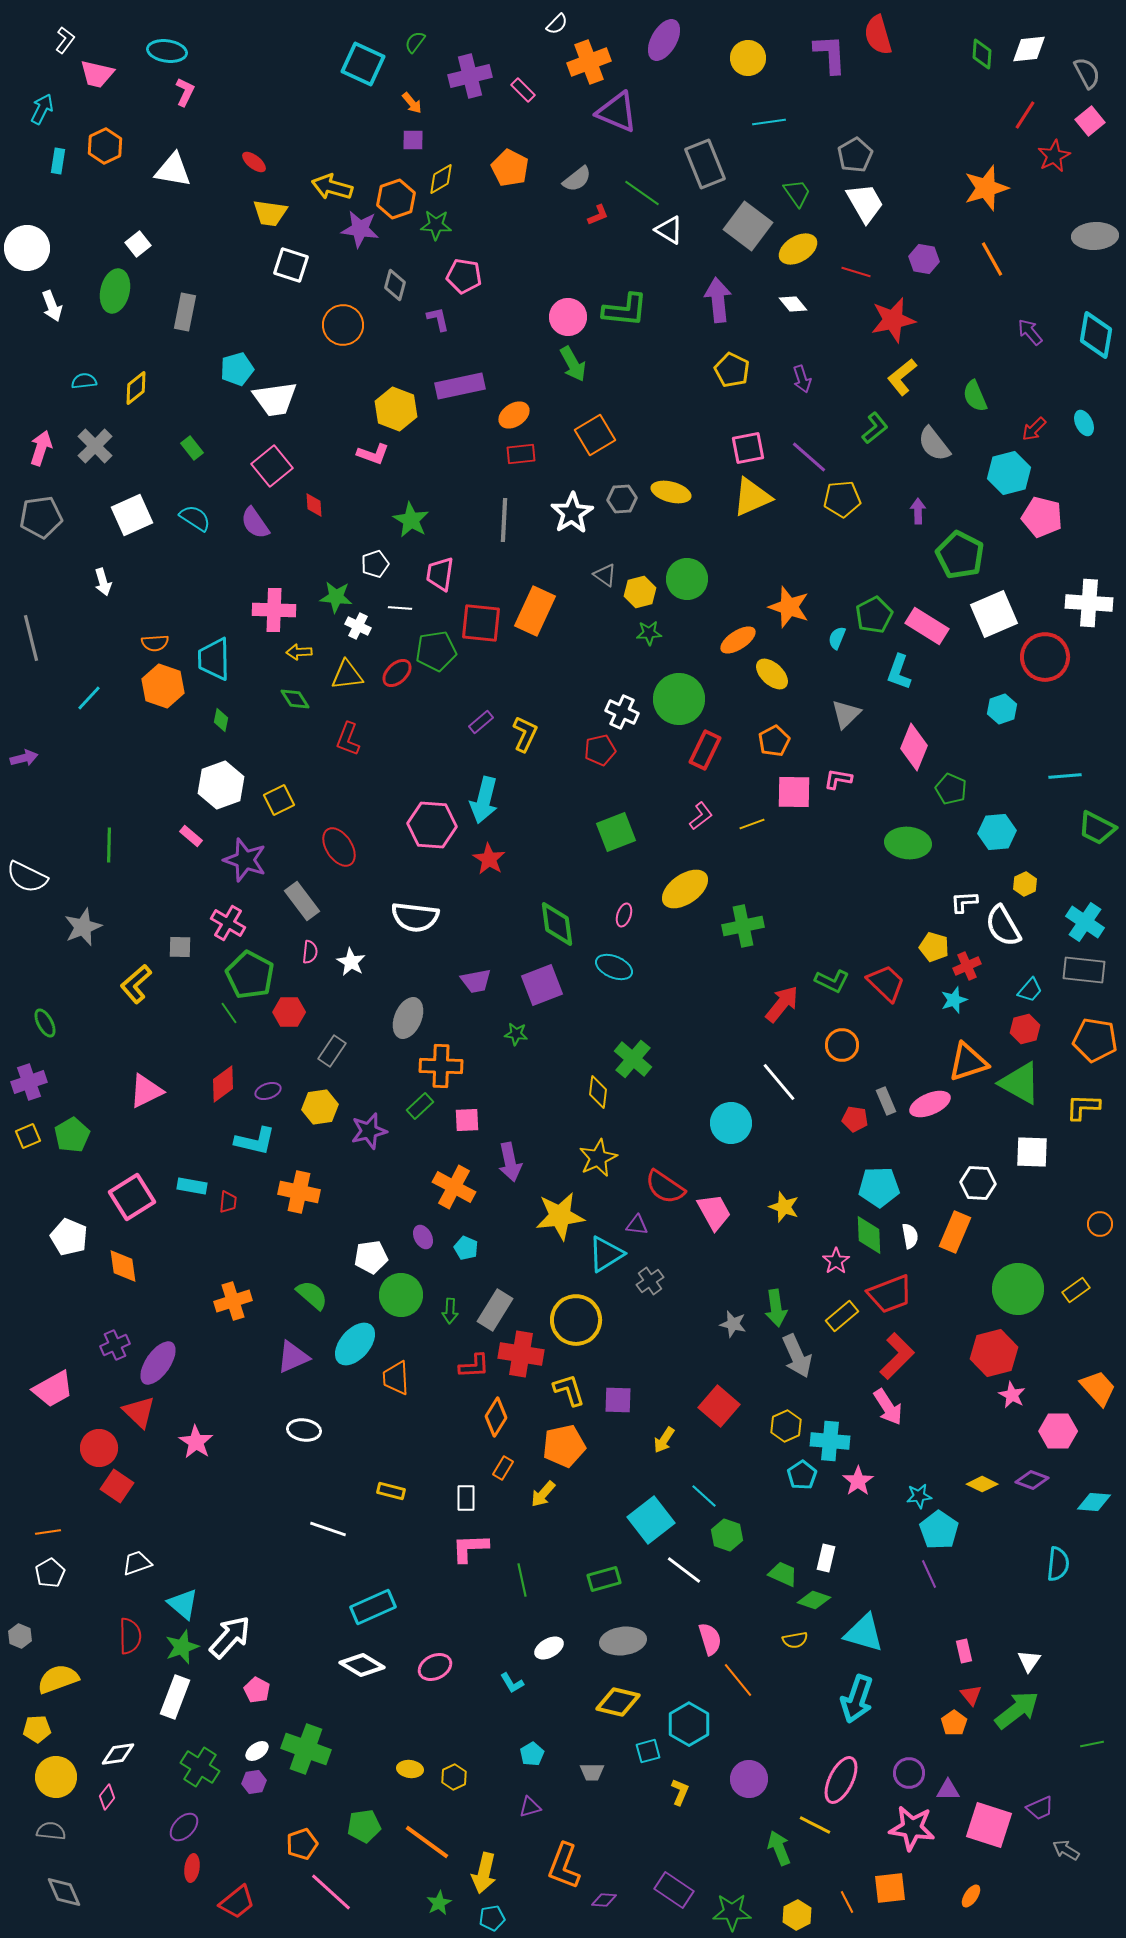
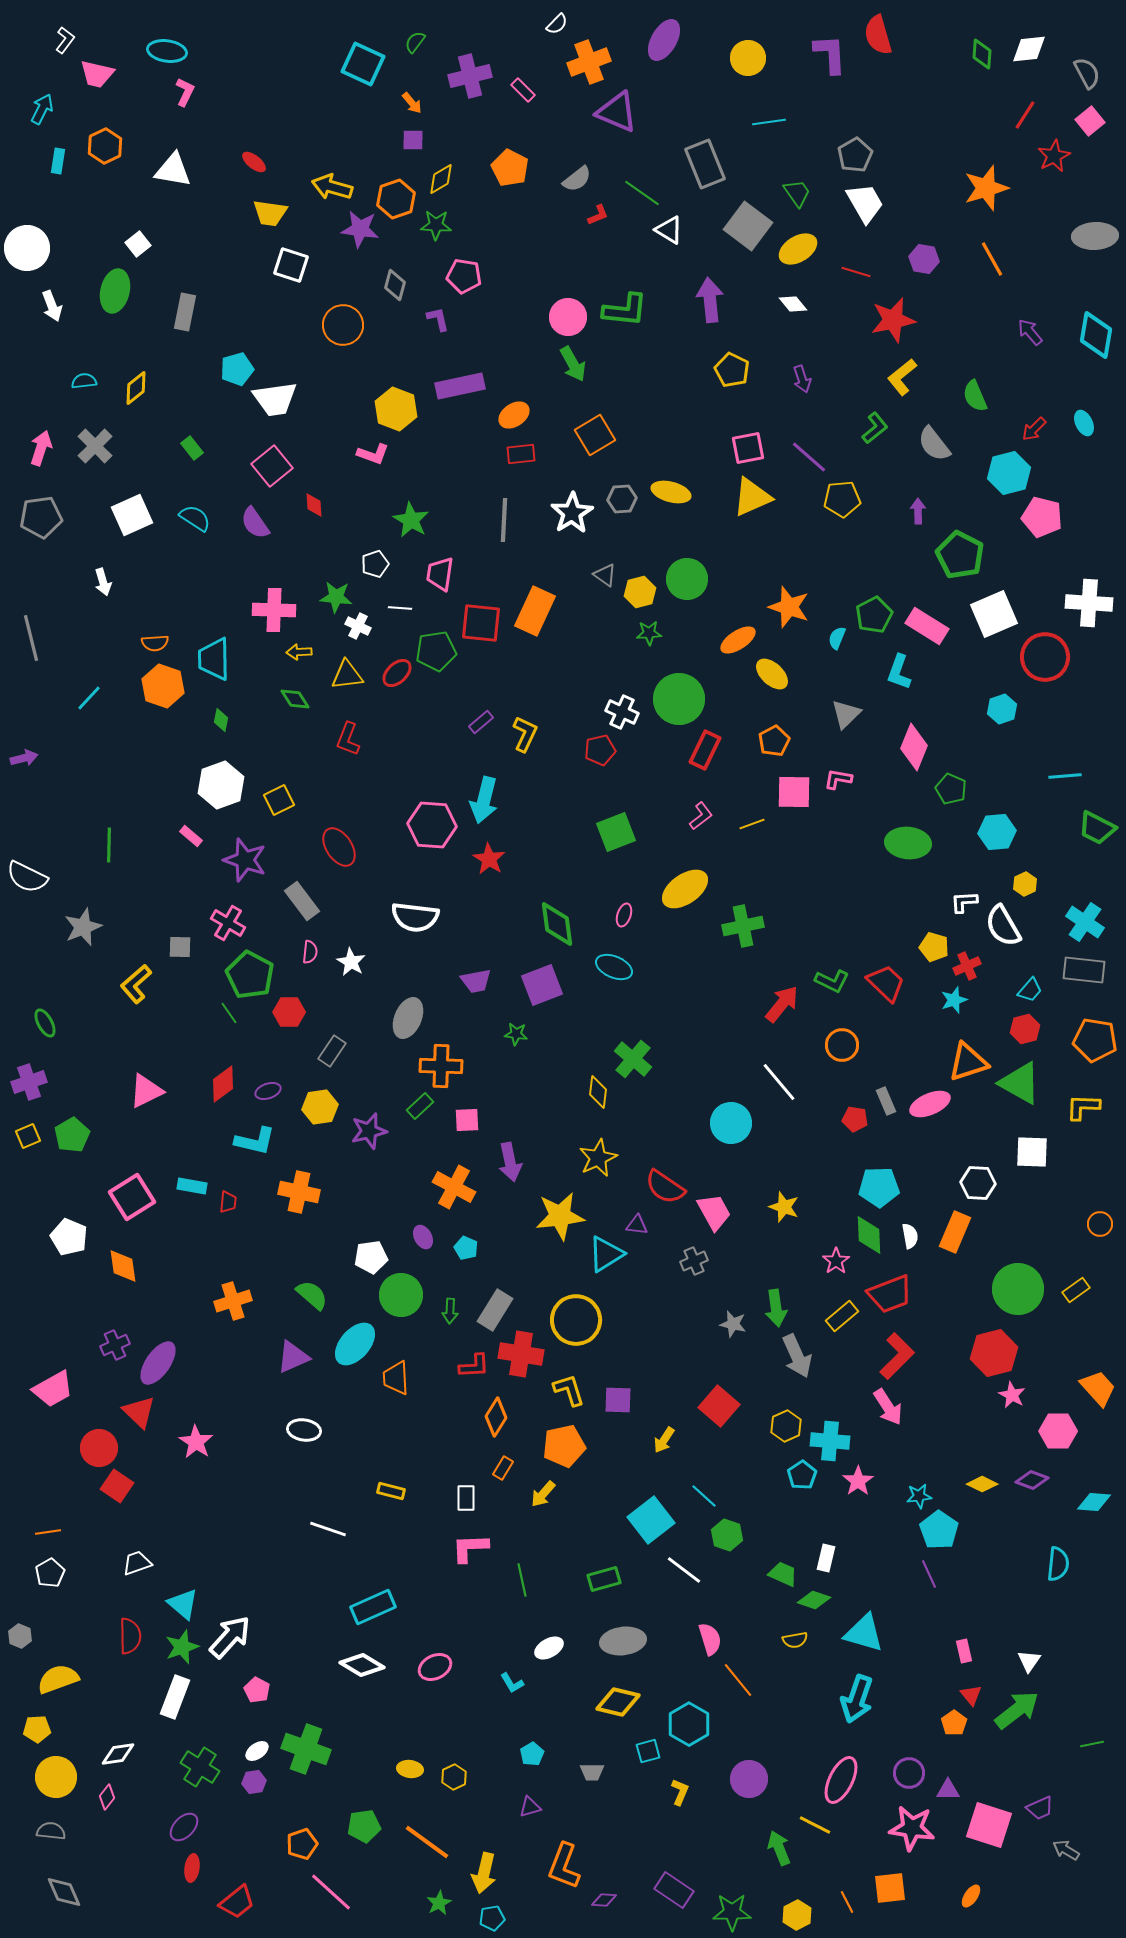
purple arrow at (718, 300): moved 8 px left
gray cross at (650, 1281): moved 44 px right, 20 px up; rotated 12 degrees clockwise
